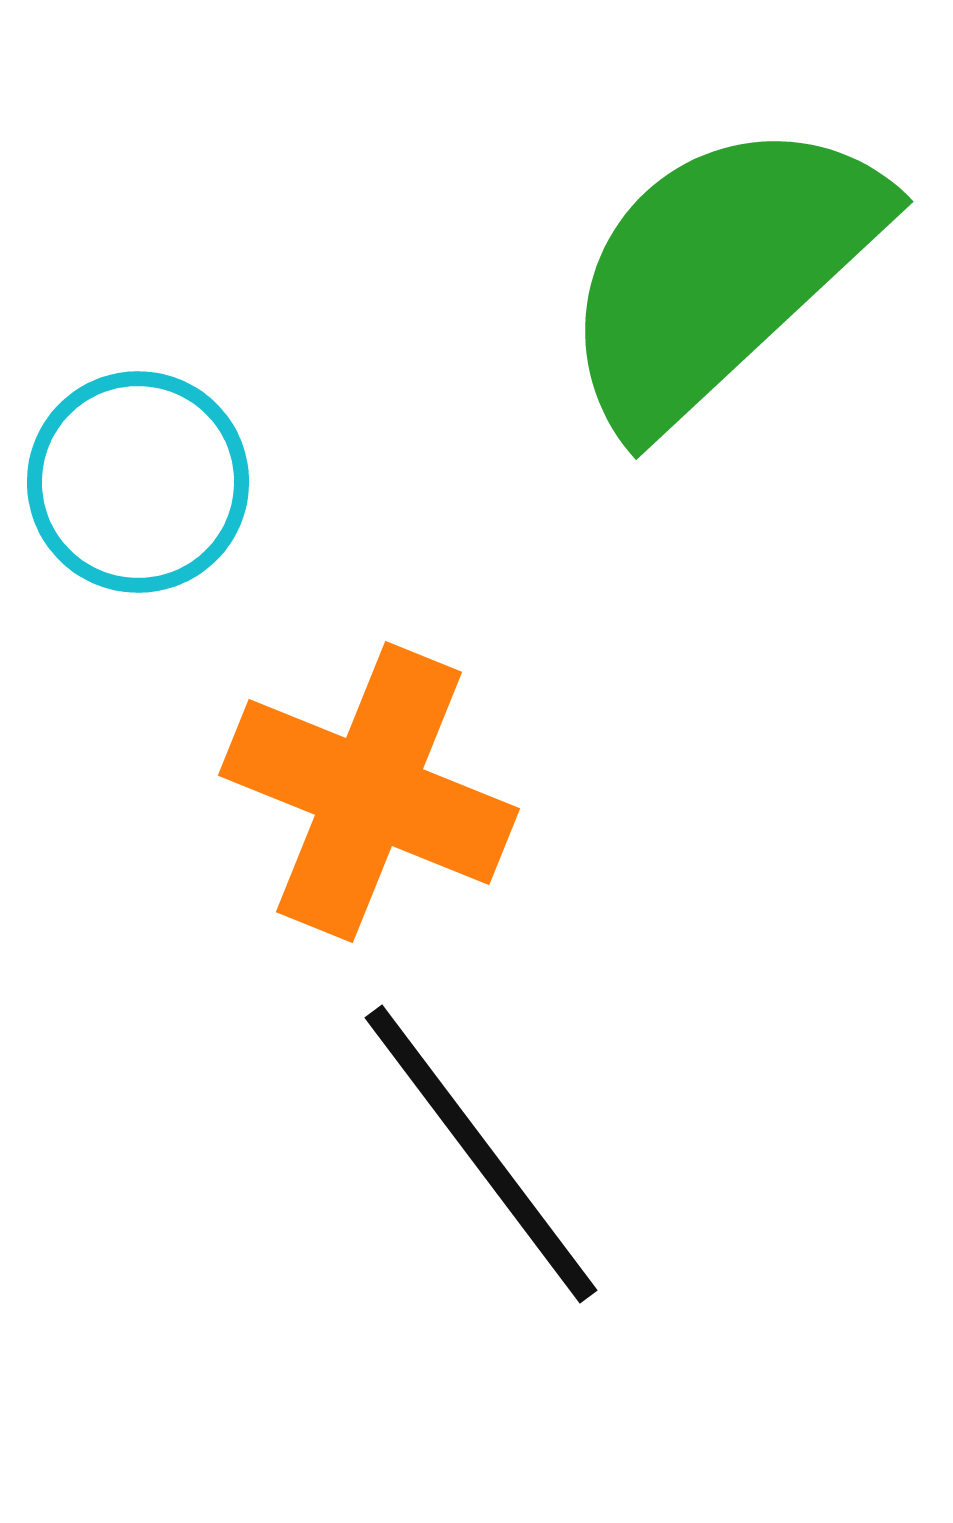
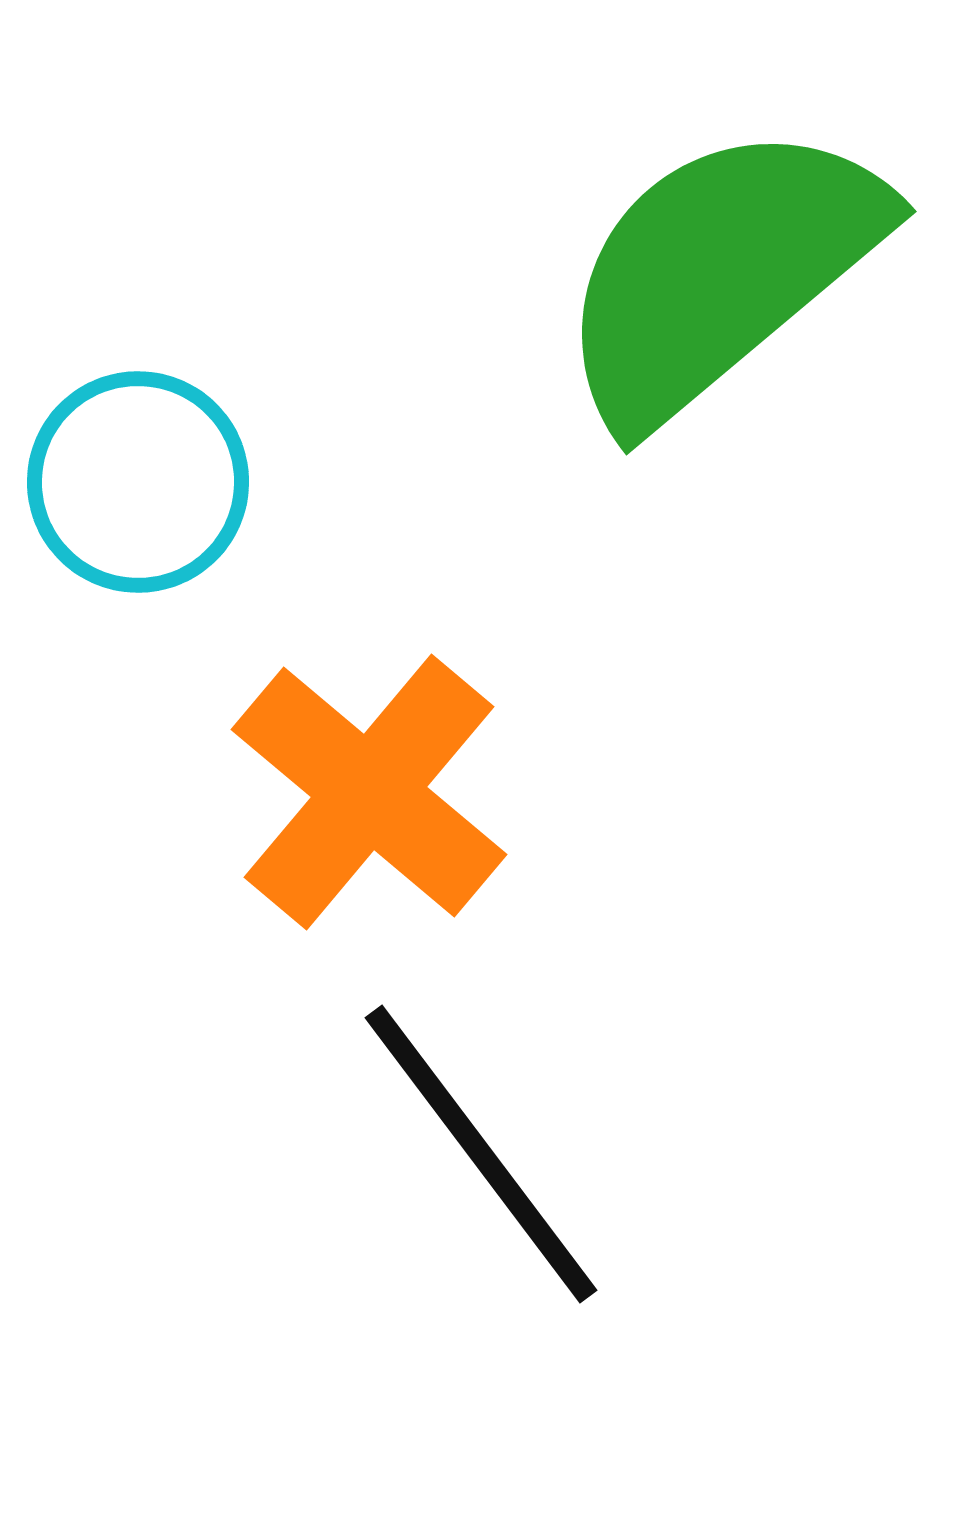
green semicircle: rotated 3 degrees clockwise
orange cross: rotated 18 degrees clockwise
